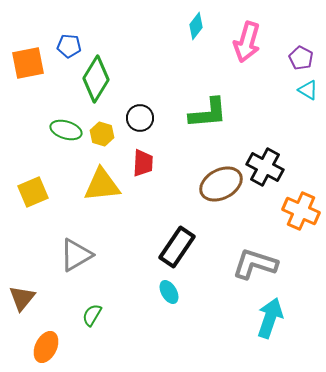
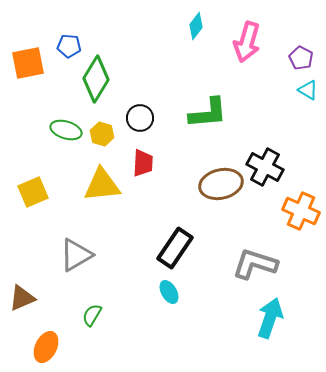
brown ellipse: rotated 15 degrees clockwise
black rectangle: moved 2 px left, 1 px down
brown triangle: rotated 28 degrees clockwise
